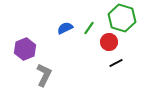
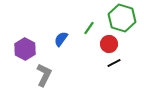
blue semicircle: moved 4 px left, 11 px down; rotated 28 degrees counterclockwise
red circle: moved 2 px down
purple hexagon: rotated 10 degrees counterclockwise
black line: moved 2 px left
